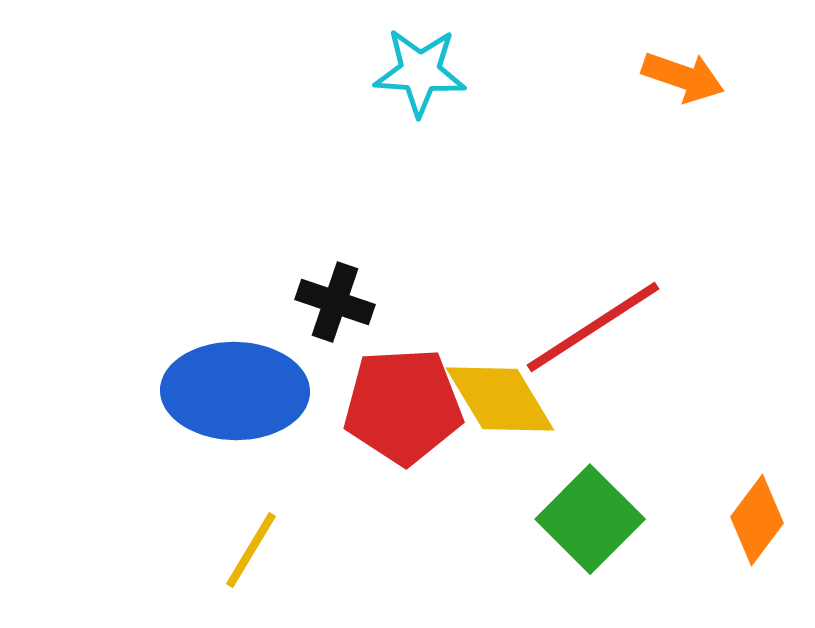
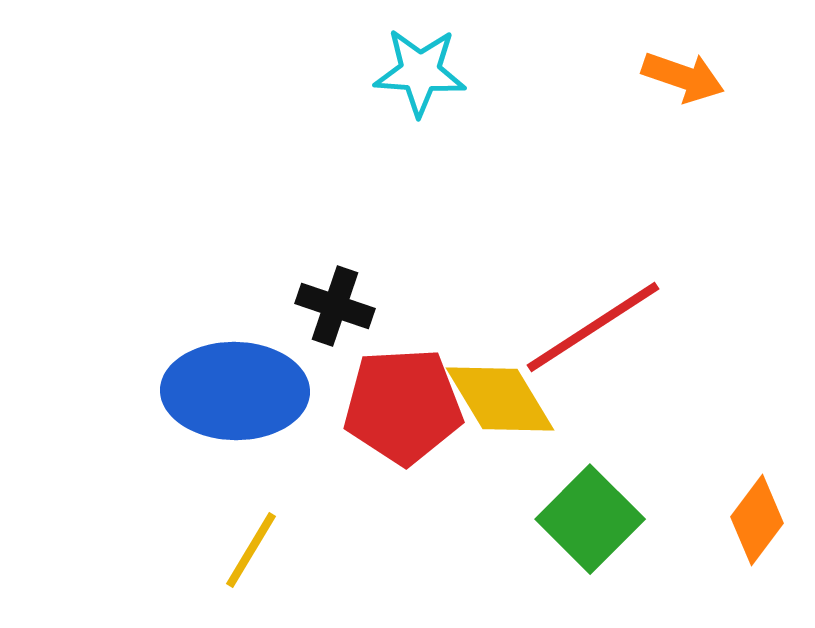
black cross: moved 4 px down
